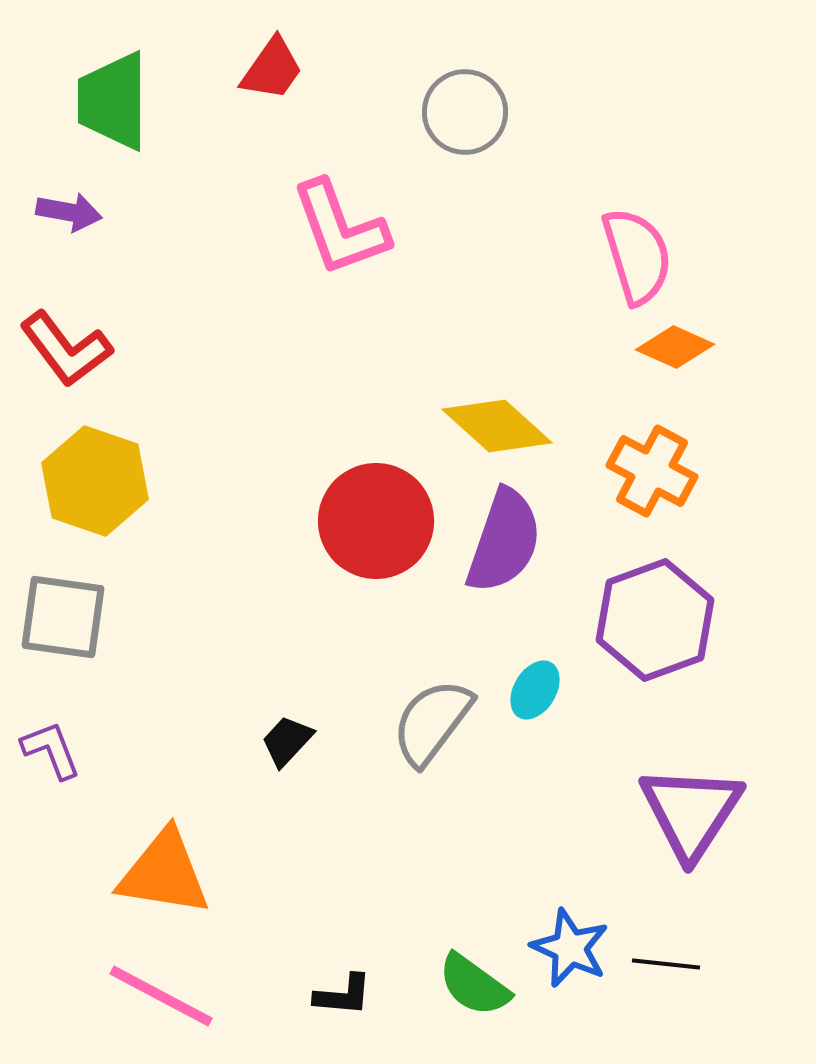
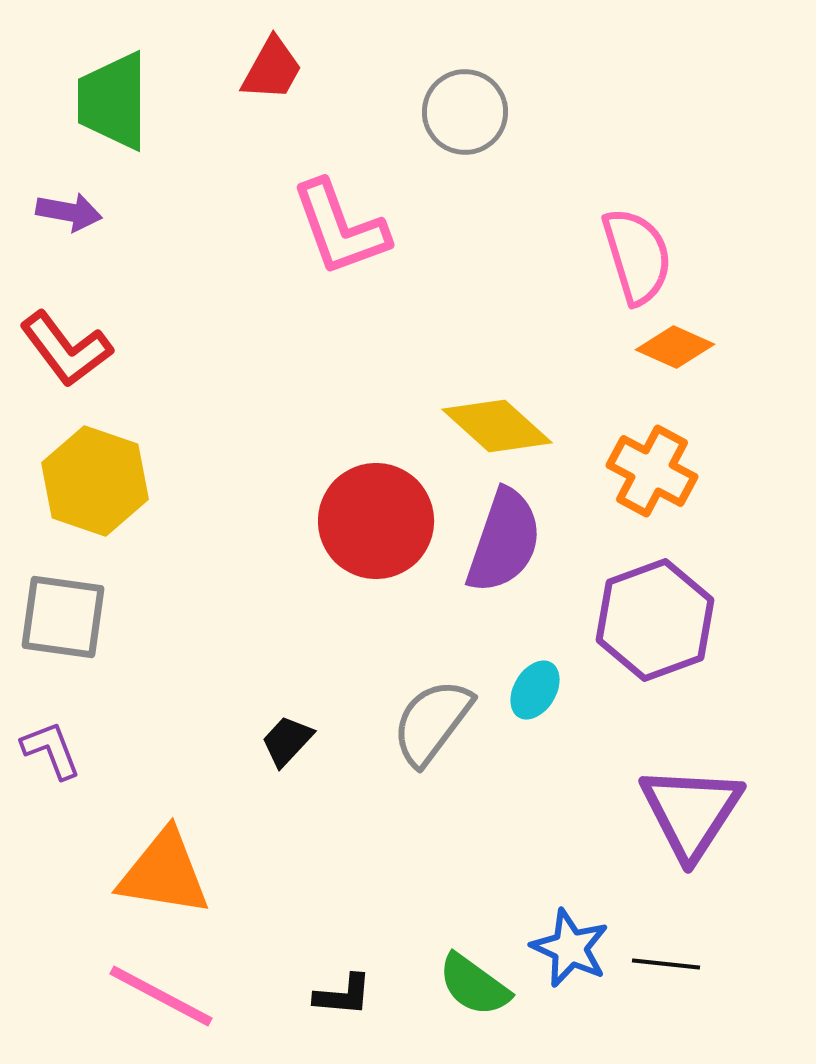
red trapezoid: rotated 6 degrees counterclockwise
